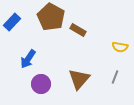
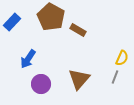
yellow semicircle: moved 2 px right, 11 px down; rotated 77 degrees counterclockwise
